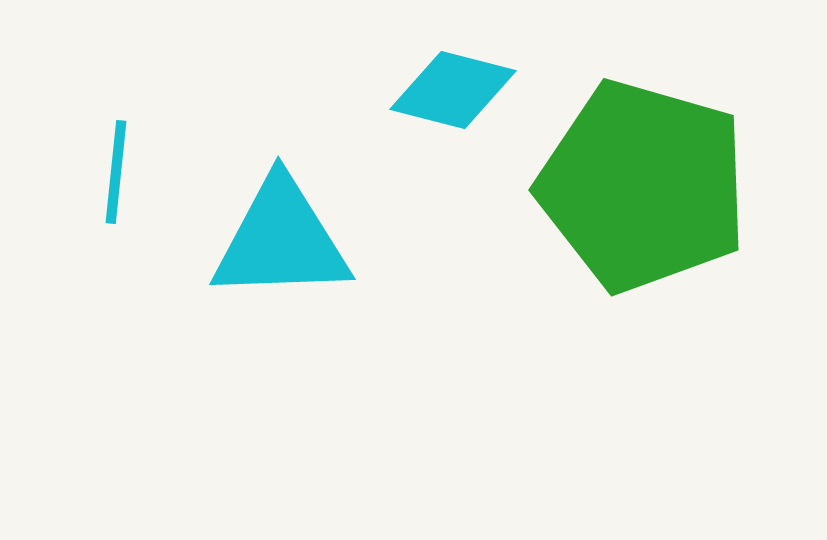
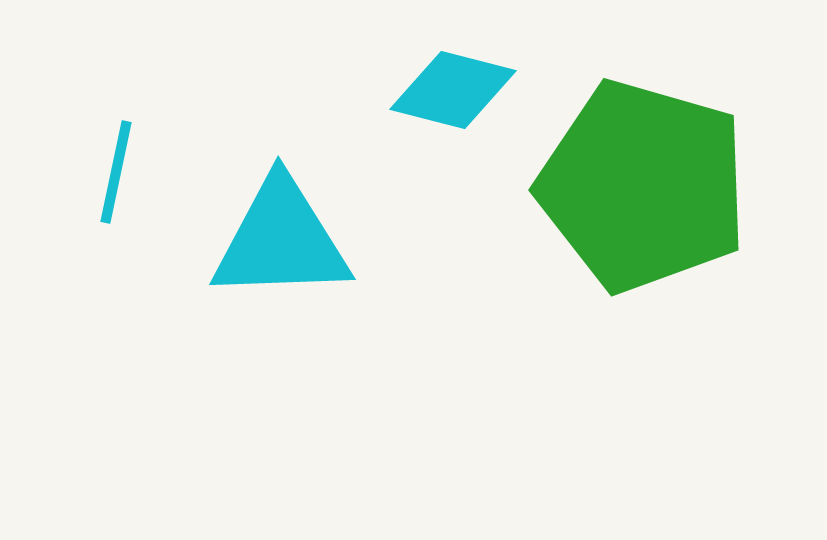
cyan line: rotated 6 degrees clockwise
